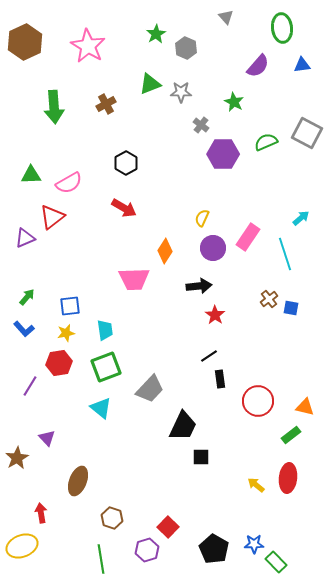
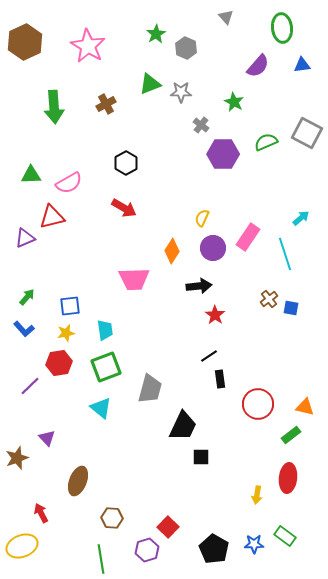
red triangle at (52, 217): rotated 24 degrees clockwise
orange diamond at (165, 251): moved 7 px right
purple line at (30, 386): rotated 15 degrees clockwise
gray trapezoid at (150, 389): rotated 28 degrees counterclockwise
red circle at (258, 401): moved 3 px down
brown star at (17, 458): rotated 10 degrees clockwise
yellow arrow at (256, 485): moved 1 px right, 10 px down; rotated 120 degrees counterclockwise
red arrow at (41, 513): rotated 18 degrees counterclockwise
brown hexagon at (112, 518): rotated 15 degrees counterclockwise
green rectangle at (276, 562): moved 9 px right, 26 px up; rotated 10 degrees counterclockwise
